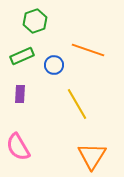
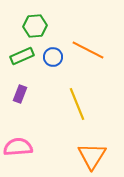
green hexagon: moved 5 px down; rotated 15 degrees clockwise
orange line: rotated 8 degrees clockwise
blue circle: moved 1 px left, 8 px up
purple rectangle: rotated 18 degrees clockwise
yellow line: rotated 8 degrees clockwise
pink semicircle: rotated 116 degrees clockwise
